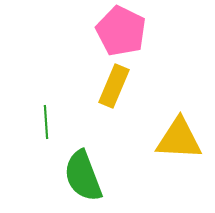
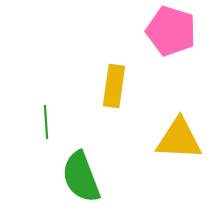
pink pentagon: moved 50 px right; rotated 9 degrees counterclockwise
yellow rectangle: rotated 15 degrees counterclockwise
green semicircle: moved 2 px left, 1 px down
